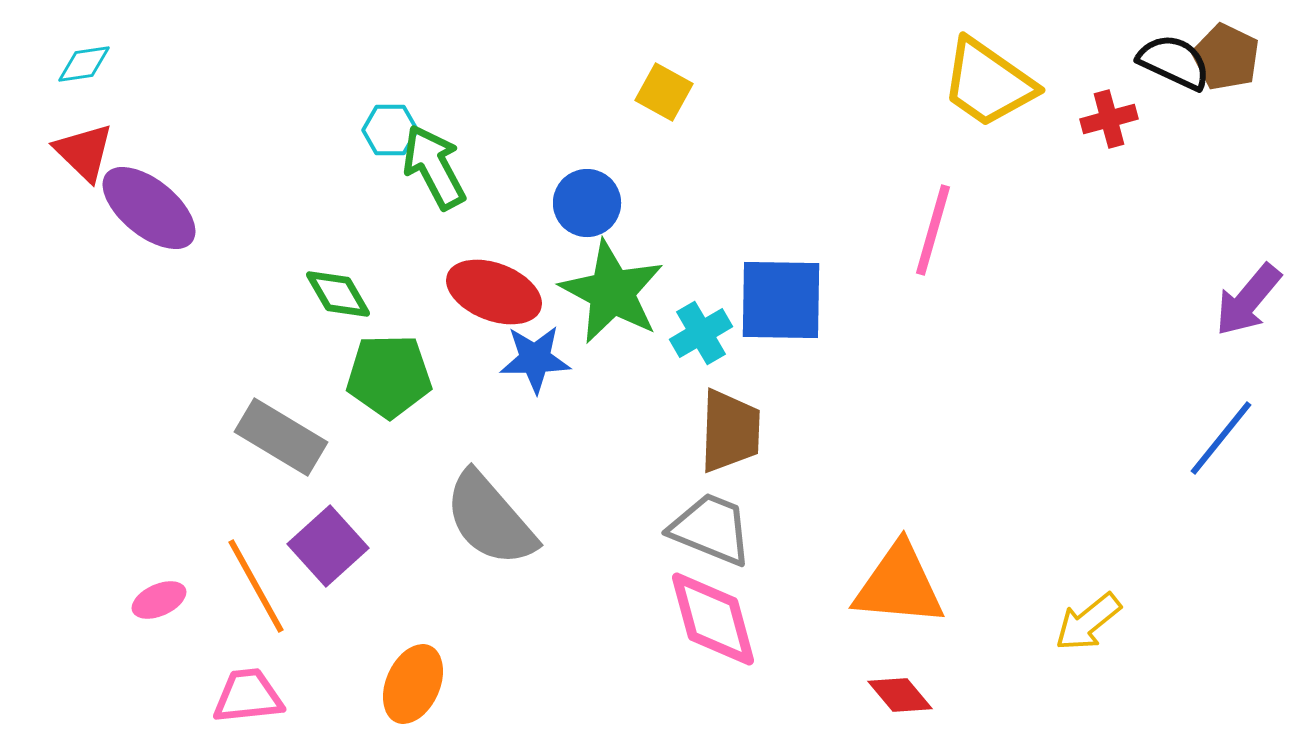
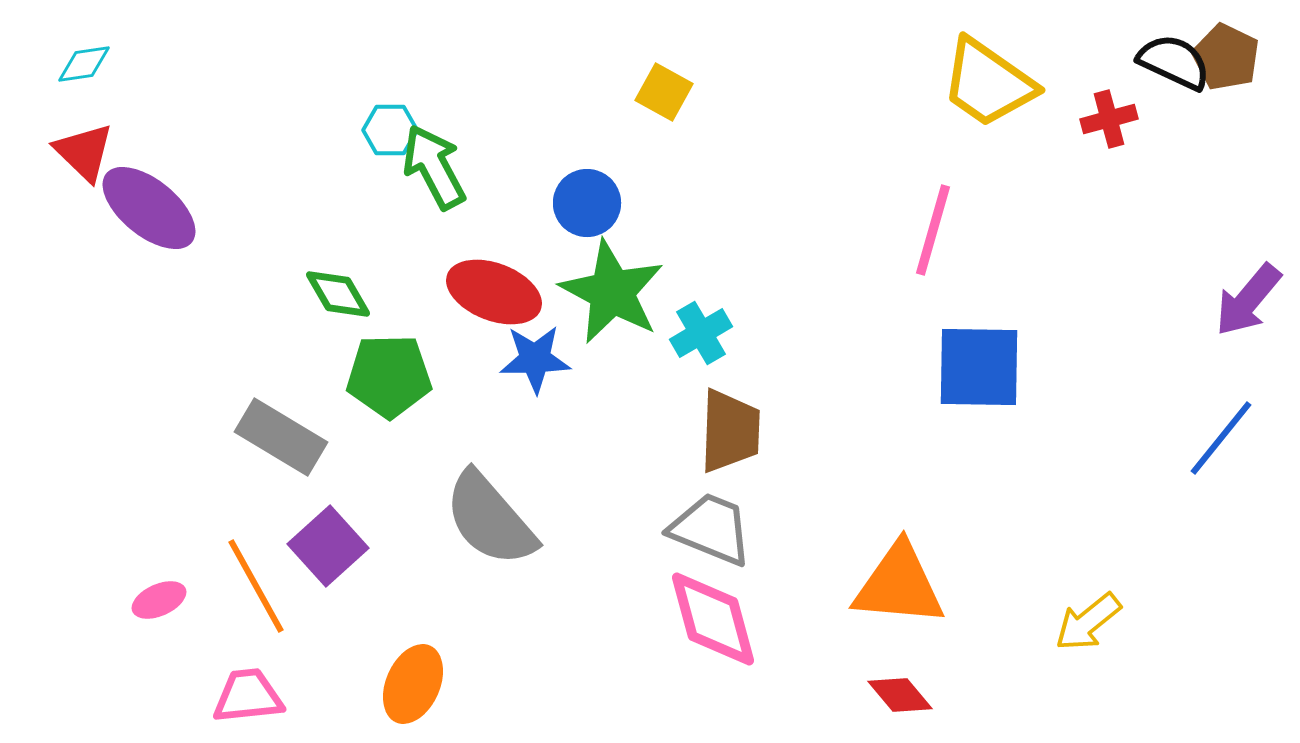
blue square: moved 198 px right, 67 px down
